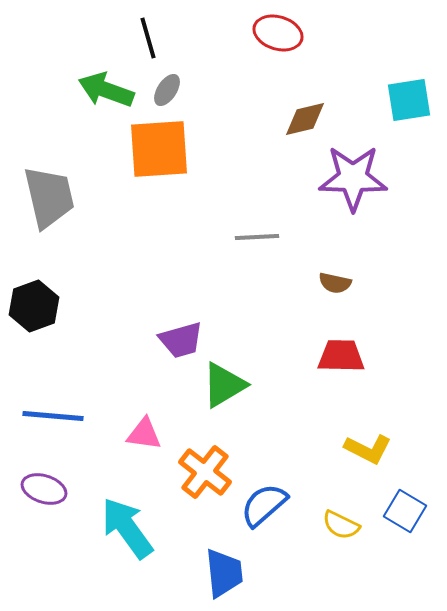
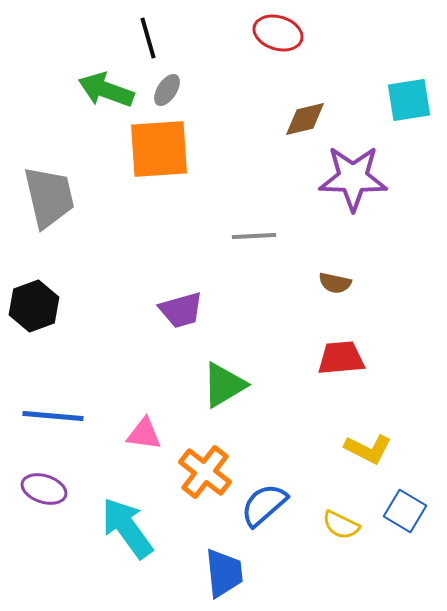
gray line: moved 3 px left, 1 px up
purple trapezoid: moved 30 px up
red trapezoid: moved 2 px down; rotated 6 degrees counterclockwise
